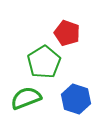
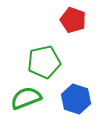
red pentagon: moved 6 px right, 13 px up
green pentagon: rotated 20 degrees clockwise
